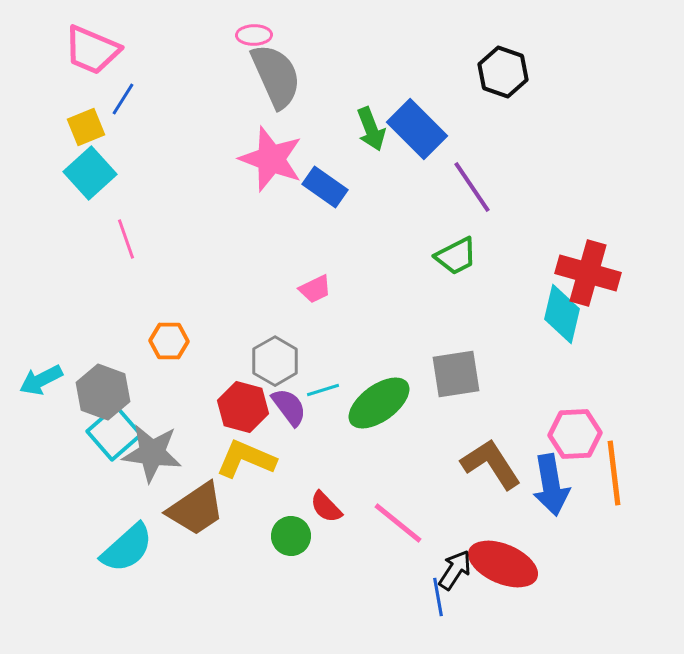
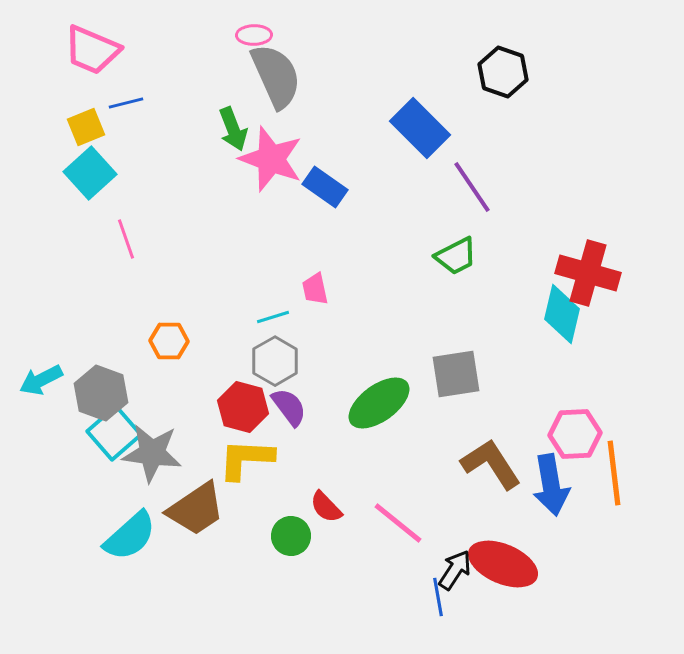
blue line at (123, 99): moved 3 px right, 4 px down; rotated 44 degrees clockwise
green arrow at (371, 129): moved 138 px left
blue rectangle at (417, 129): moved 3 px right, 1 px up
pink trapezoid at (315, 289): rotated 104 degrees clockwise
cyan line at (323, 390): moved 50 px left, 73 px up
gray hexagon at (103, 392): moved 2 px left, 1 px down
yellow L-shape at (246, 459): rotated 20 degrees counterclockwise
cyan semicircle at (127, 548): moved 3 px right, 12 px up
